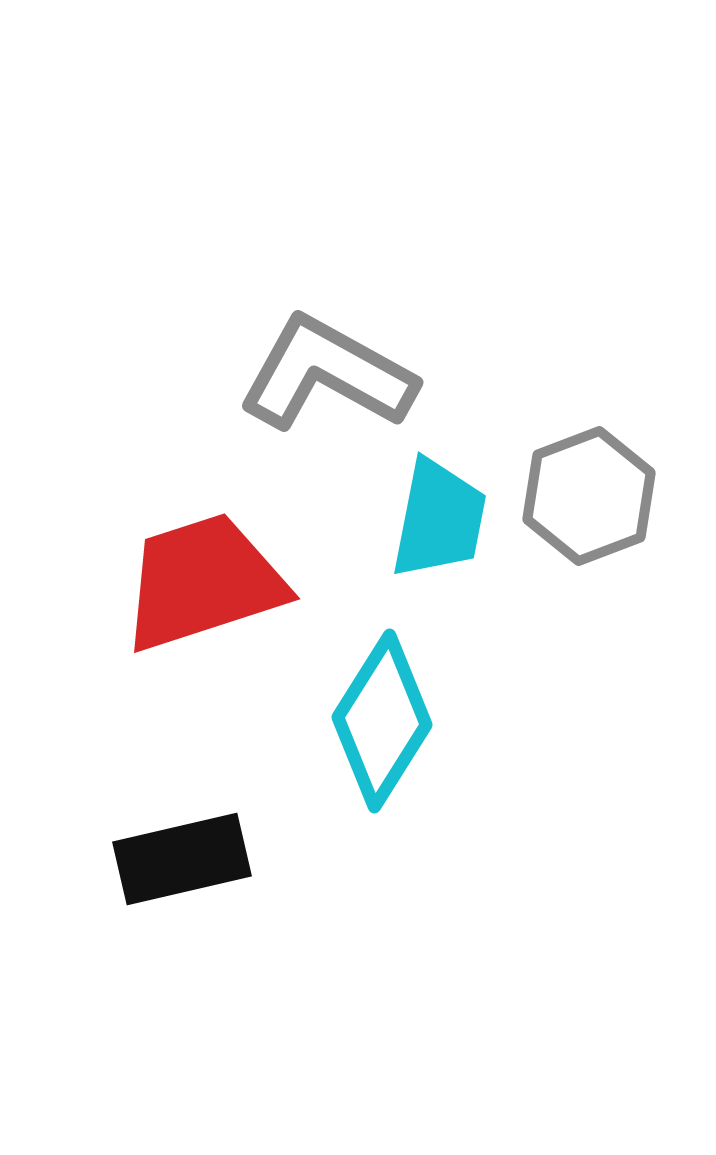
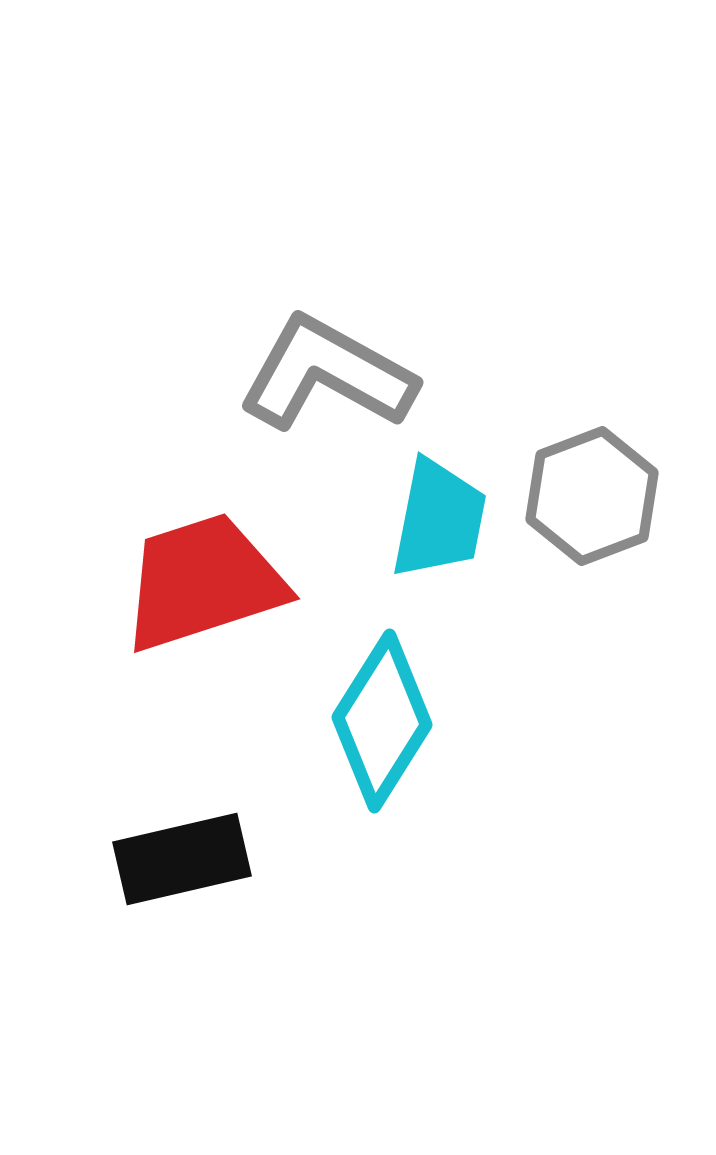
gray hexagon: moved 3 px right
